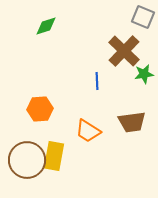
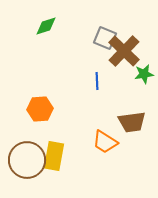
gray square: moved 38 px left, 21 px down
orange trapezoid: moved 17 px right, 11 px down
